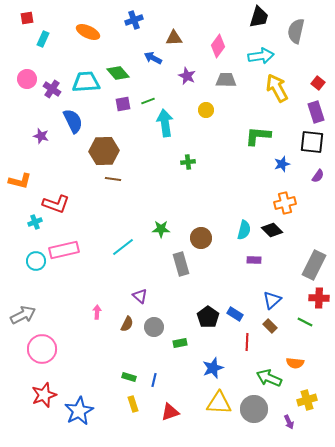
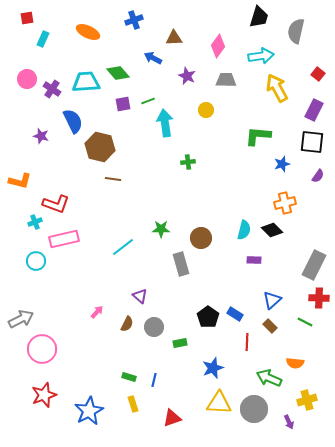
red square at (318, 83): moved 9 px up
purple rectangle at (316, 112): moved 2 px left, 2 px up; rotated 45 degrees clockwise
brown hexagon at (104, 151): moved 4 px left, 4 px up; rotated 16 degrees clockwise
pink rectangle at (64, 250): moved 11 px up
pink arrow at (97, 312): rotated 40 degrees clockwise
gray arrow at (23, 315): moved 2 px left, 4 px down
blue star at (79, 411): moved 10 px right
red triangle at (170, 412): moved 2 px right, 6 px down
